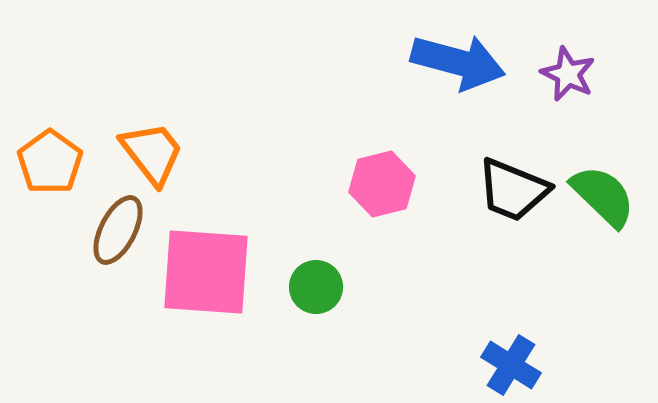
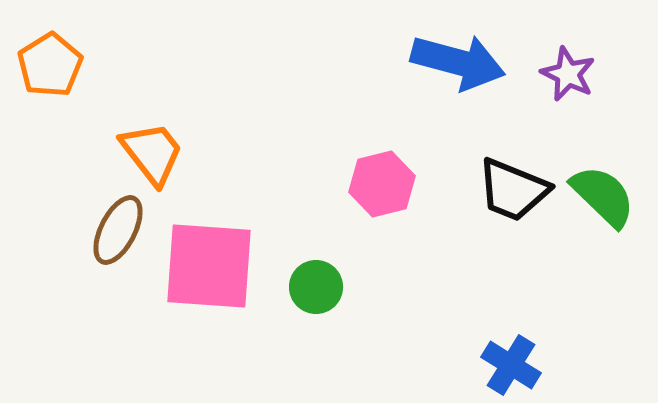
orange pentagon: moved 97 px up; rotated 4 degrees clockwise
pink square: moved 3 px right, 6 px up
